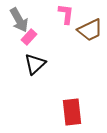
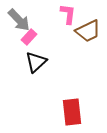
pink L-shape: moved 2 px right
gray arrow: rotated 15 degrees counterclockwise
brown trapezoid: moved 2 px left, 1 px down
black triangle: moved 1 px right, 2 px up
